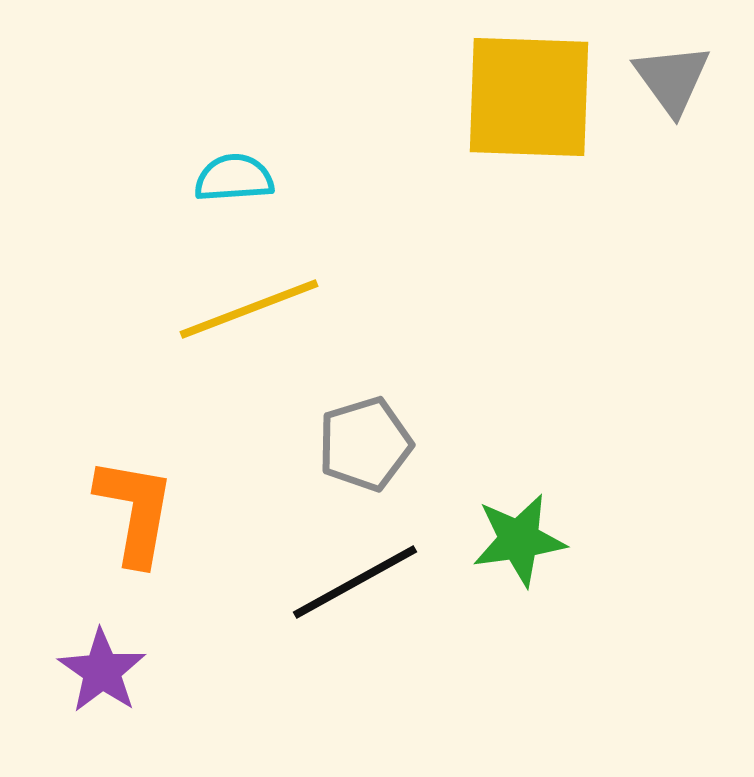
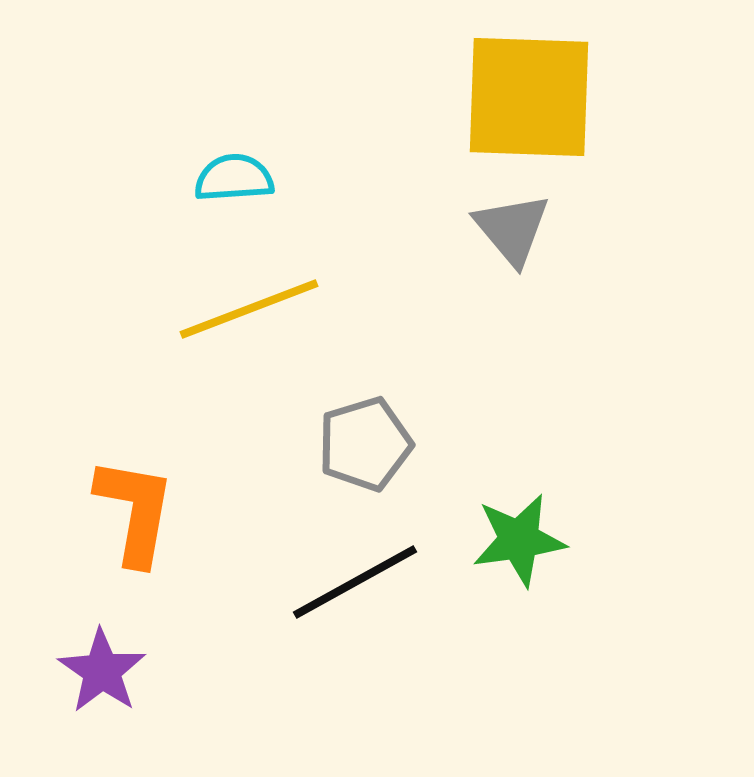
gray triangle: moved 160 px left, 150 px down; rotated 4 degrees counterclockwise
